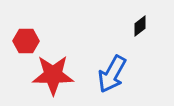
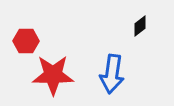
blue arrow: rotated 21 degrees counterclockwise
